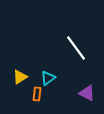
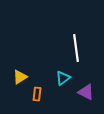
white line: rotated 28 degrees clockwise
cyan triangle: moved 15 px right
purple triangle: moved 1 px left, 1 px up
